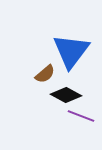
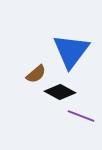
brown semicircle: moved 9 px left
black diamond: moved 6 px left, 3 px up
